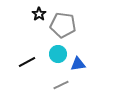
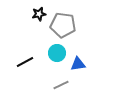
black star: rotated 24 degrees clockwise
cyan circle: moved 1 px left, 1 px up
black line: moved 2 px left
